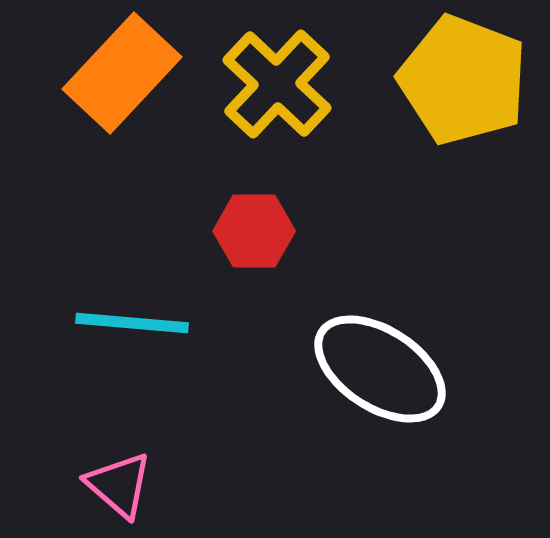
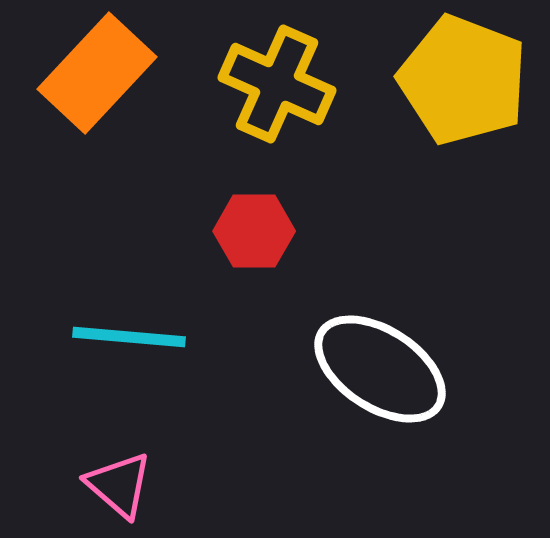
orange rectangle: moved 25 px left
yellow cross: rotated 19 degrees counterclockwise
cyan line: moved 3 px left, 14 px down
